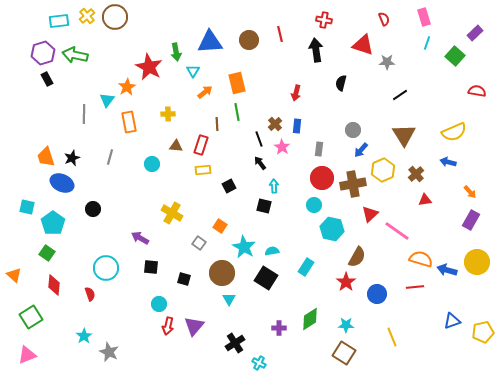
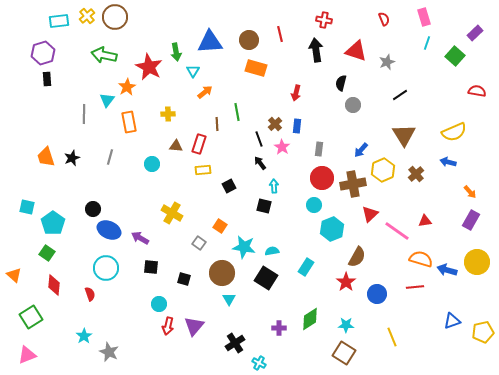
red triangle at (363, 45): moved 7 px left, 6 px down
green arrow at (75, 55): moved 29 px right
gray star at (387, 62): rotated 21 degrees counterclockwise
black rectangle at (47, 79): rotated 24 degrees clockwise
orange rectangle at (237, 83): moved 19 px right, 15 px up; rotated 60 degrees counterclockwise
gray circle at (353, 130): moved 25 px up
red rectangle at (201, 145): moved 2 px left, 1 px up
blue ellipse at (62, 183): moved 47 px right, 47 px down
red triangle at (425, 200): moved 21 px down
cyan hexagon at (332, 229): rotated 25 degrees clockwise
cyan star at (244, 247): rotated 20 degrees counterclockwise
